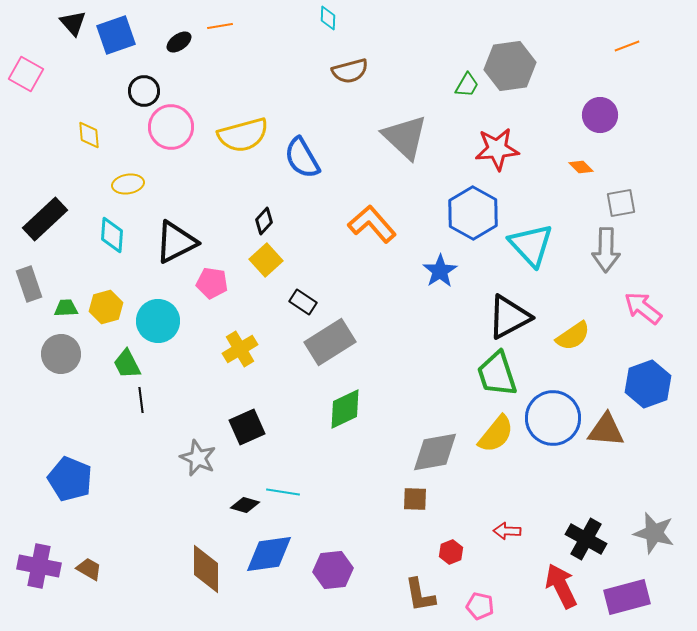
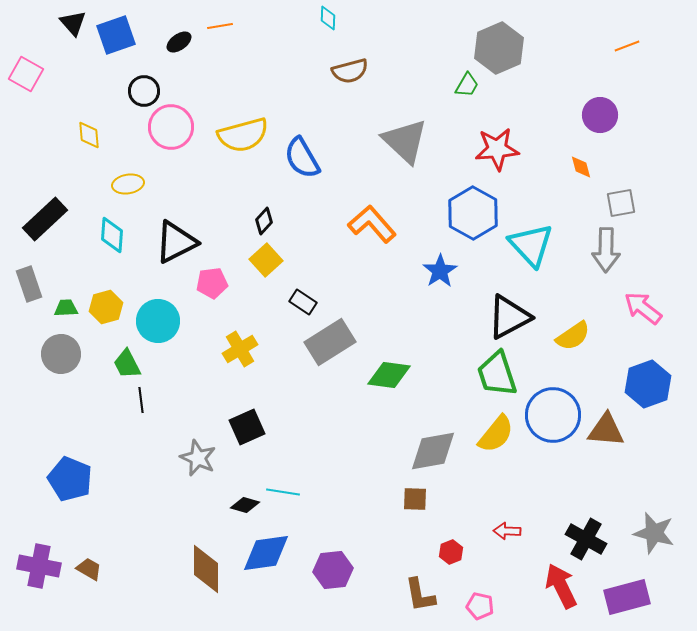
gray hexagon at (510, 66): moved 11 px left, 18 px up; rotated 15 degrees counterclockwise
gray triangle at (405, 137): moved 4 px down
orange diamond at (581, 167): rotated 30 degrees clockwise
pink pentagon at (212, 283): rotated 16 degrees counterclockwise
green diamond at (345, 409): moved 44 px right, 34 px up; rotated 33 degrees clockwise
blue circle at (553, 418): moved 3 px up
gray diamond at (435, 452): moved 2 px left, 1 px up
blue diamond at (269, 554): moved 3 px left, 1 px up
